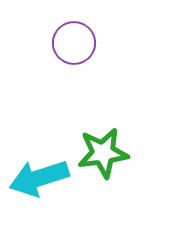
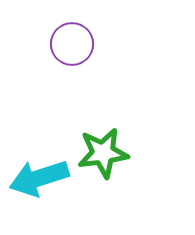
purple circle: moved 2 px left, 1 px down
